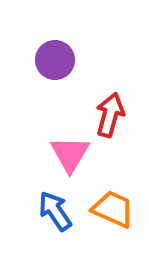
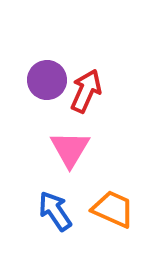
purple circle: moved 8 px left, 20 px down
red arrow: moved 24 px left, 24 px up; rotated 9 degrees clockwise
pink triangle: moved 5 px up
